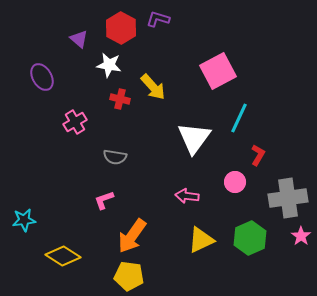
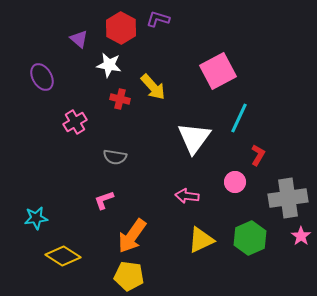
cyan star: moved 12 px right, 2 px up
